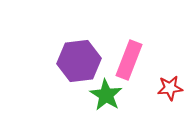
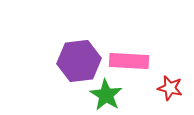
pink rectangle: moved 1 px down; rotated 72 degrees clockwise
red star: rotated 20 degrees clockwise
